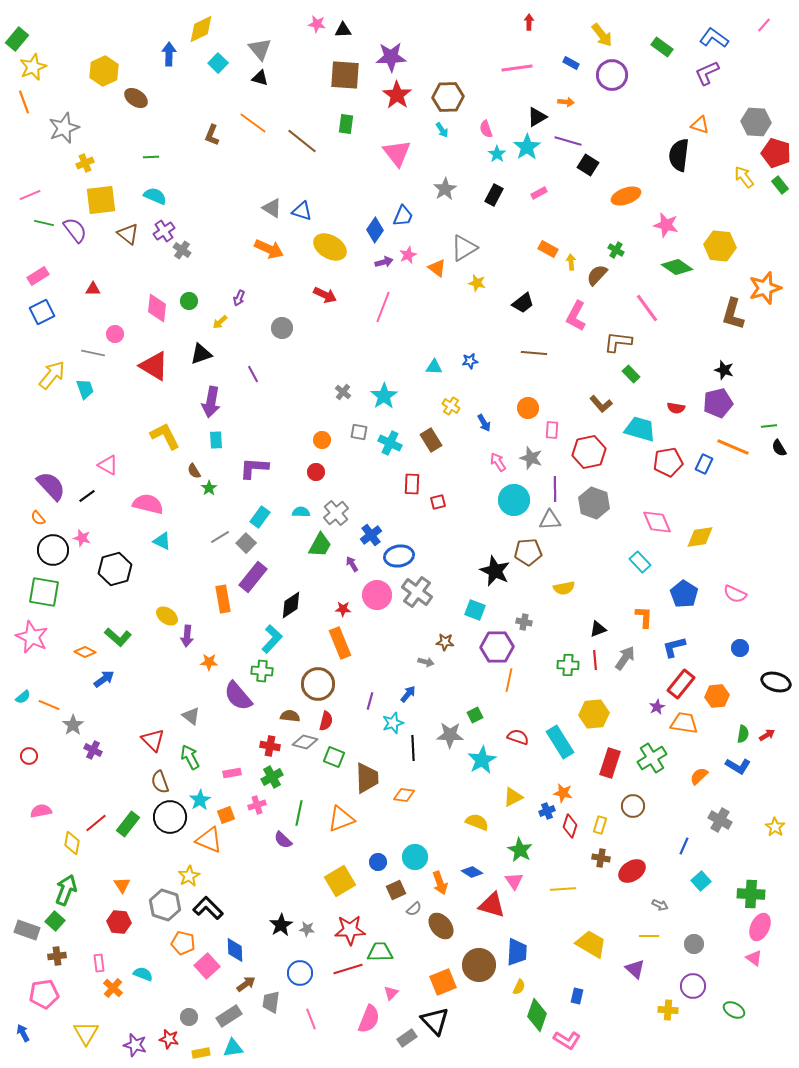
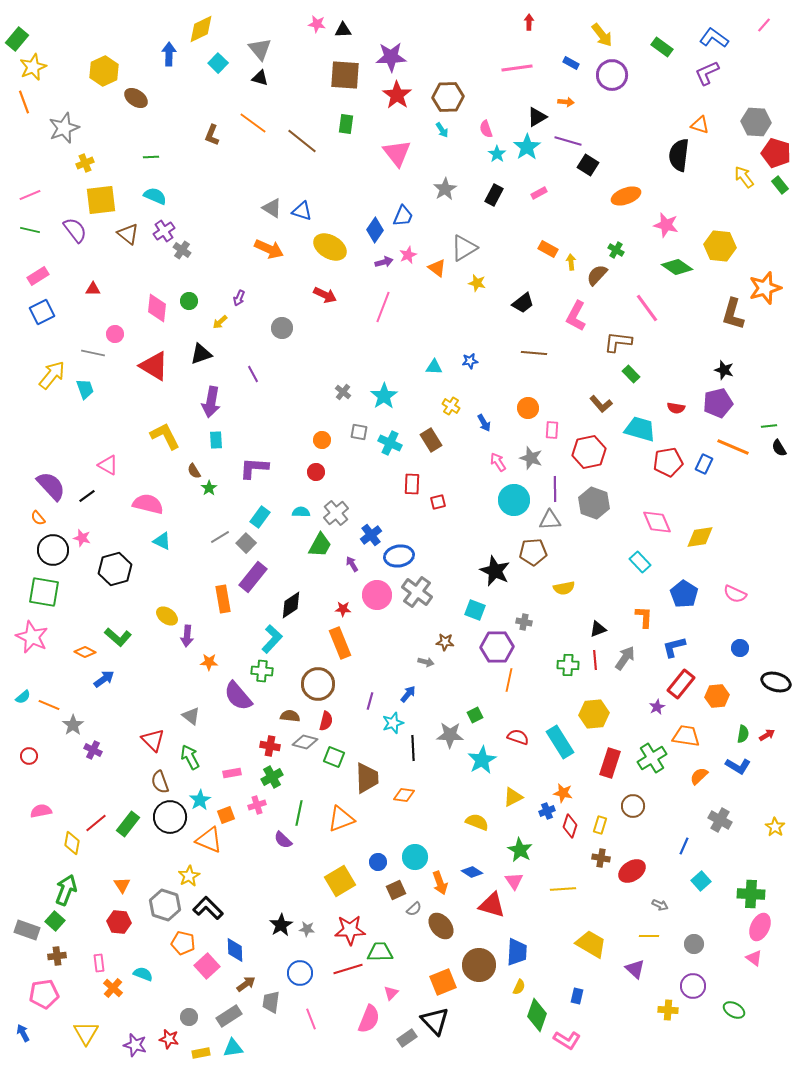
green line at (44, 223): moved 14 px left, 7 px down
brown pentagon at (528, 552): moved 5 px right
orange trapezoid at (684, 723): moved 2 px right, 13 px down
